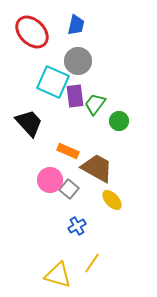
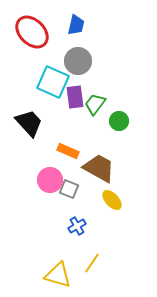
purple rectangle: moved 1 px down
brown trapezoid: moved 2 px right
gray square: rotated 18 degrees counterclockwise
